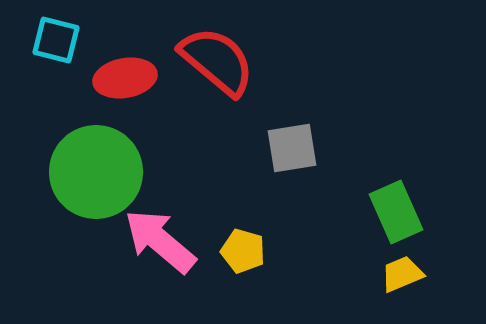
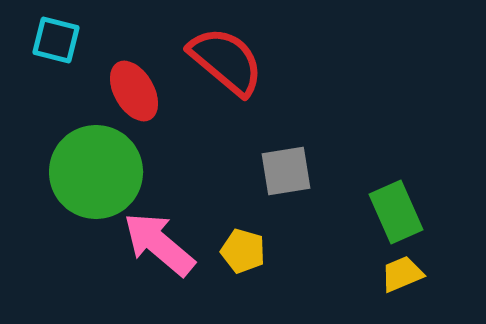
red semicircle: moved 9 px right
red ellipse: moved 9 px right, 13 px down; rotated 70 degrees clockwise
gray square: moved 6 px left, 23 px down
pink arrow: moved 1 px left, 3 px down
